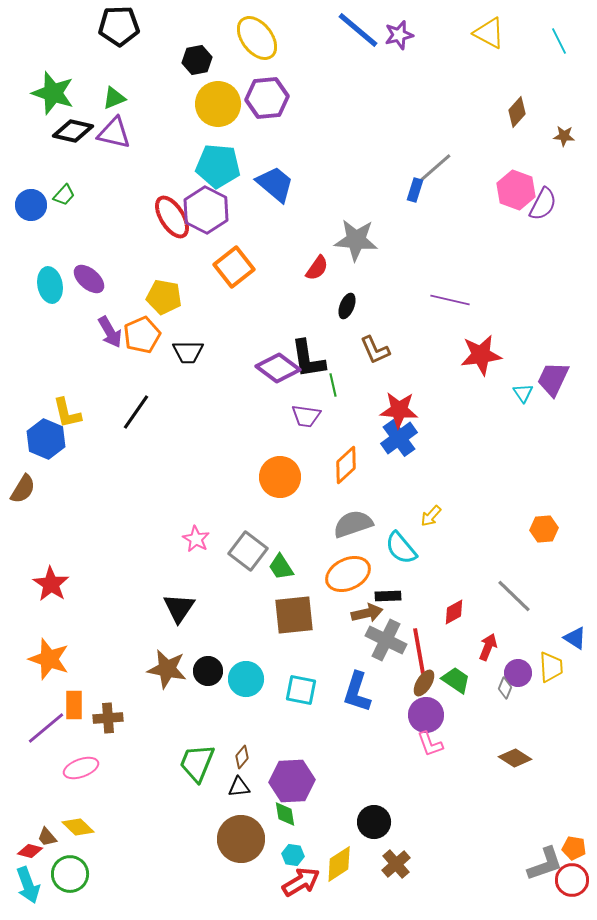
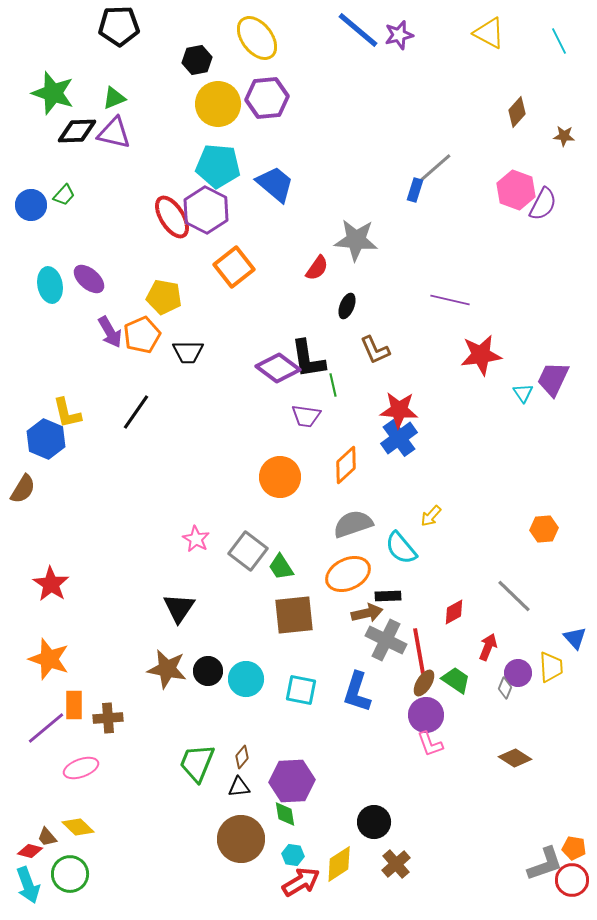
black diamond at (73, 131): moved 4 px right; rotated 15 degrees counterclockwise
blue triangle at (575, 638): rotated 15 degrees clockwise
